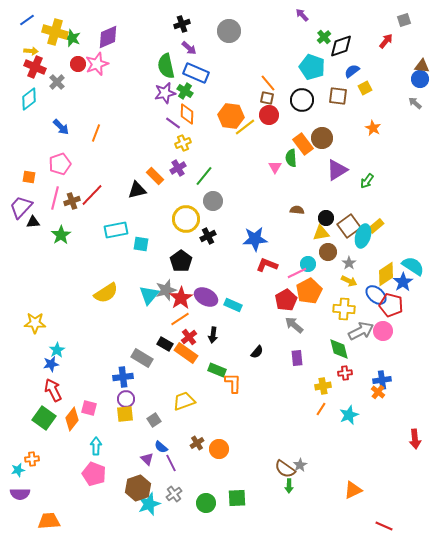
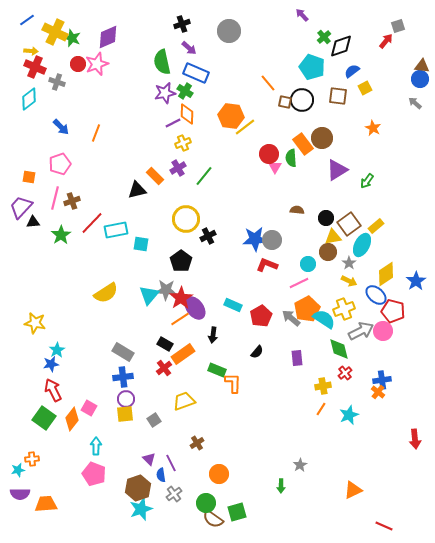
gray square at (404, 20): moved 6 px left, 6 px down
yellow cross at (55, 32): rotated 10 degrees clockwise
green semicircle at (166, 66): moved 4 px left, 4 px up
gray cross at (57, 82): rotated 28 degrees counterclockwise
brown square at (267, 98): moved 18 px right, 4 px down
red circle at (269, 115): moved 39 px down
purple line at (173, 123): rotated 63 degrees counterclockwise
red line at (92, 195): moved 28 px down
gray circle at (213, 201): moved 59 px right, 39 px down
brown square at (349, 226): moved 2 px up
yellow triangle at (321, 233): moved 12 px right, 4 px down
cyan ellipse at (363, 236): moved 1 px left, 9 px down; rotated 10 degrees clockwise
cyan semicircle at (413, 266): moved 89 px left, 53 px down
pink line at (297, 273): moved 2 px right, 10 px down
blue star at (403, 282): moved 13 px right, 1 px up
gray star at (166, 290): rotated 20 degrees clockwise
orange pentagon at (309, 291): moved 2 px left, 18 px down
purple ellipse at (206, 297): moved 11 px left, 11 px down; rotated 25 degrees clockwise
red pentagon at (286, 300): moved 25 px left, 16 px down
red pentagon at (391, 305): moved 2 px right, 6 px down
yellow cross at (344, 309): rotated 25 degrees counterclockwise
yellow star at (35, 323): rotated 10 degrees clockwise
gray arrow at (294, 325): moved 3 px left, 7 px up
red cross at (189, 337): moved 25 px left, 31 px down
orange rectangle at (186, 353): moved 3 px left, 1 px down; rotated 70 degrees counterclockwise
gray rectangle at (142, 358): moved 19 px left, 6 px up
red cross at (345, 373): rotated 32 degrees counterclockwise
pink square at (89, 408): rotated 14 degrees clockwise
blue semicircle at (161, 447): moved 28 px down; rotated 40 degrees clockwise
orange circle at (219, 449): moved 25 px down
purple triangle at (147, 459): moved 2 px right
brown semicircle at (285, 469): moved 72 px left, 50 px down
green arrow at (289, 486): moved 8 px left
green square at (237, 498): moved 14 px down; rotated 12 degrees counterclockwise
cyan star at (149, 504): moved 8 px left, 5 px down
orange trapezoid at (49, 521): moved 3 px left, 17 px up
